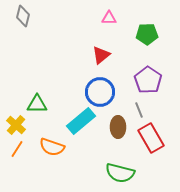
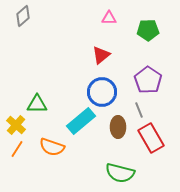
gray diamond: rotated 35 degrees clockwise
green pentagon: moved 1 px right, 4 px up
blue circle: moved 2 px right
